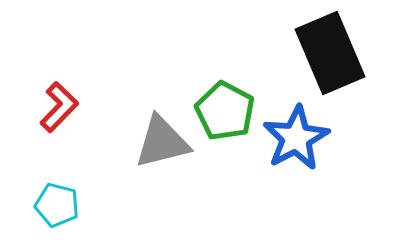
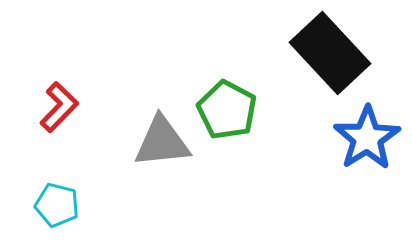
black rectangle: rotated 20 degrees counterclockwise
green pentagon: moved 2 px right, 1 px up
blue star: moved 71 px right; rotated 4 degrees counterclockwise
gray triangle: rotated 8 degrees clockwise
